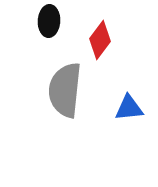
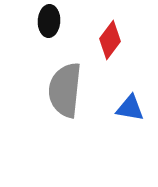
red diamond: moved 10 px right
blue triangle: moved 1 px right; rotated 16 degrees clockwise
